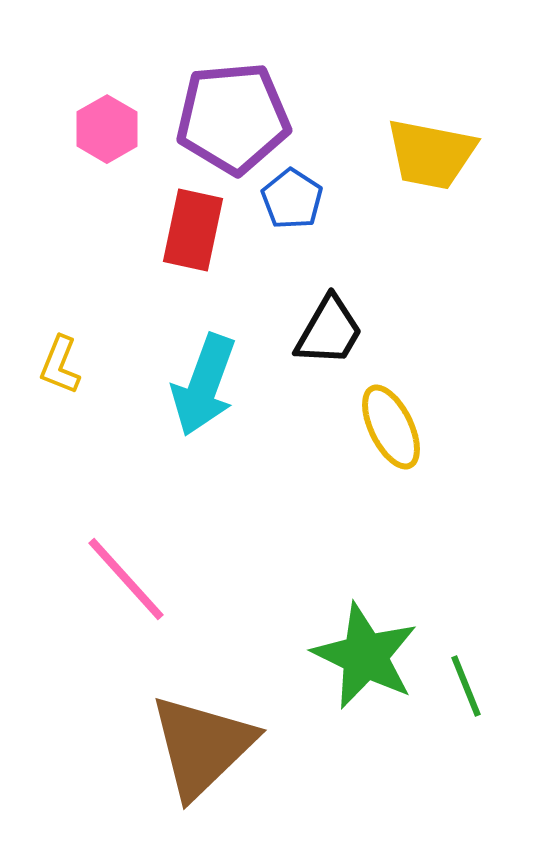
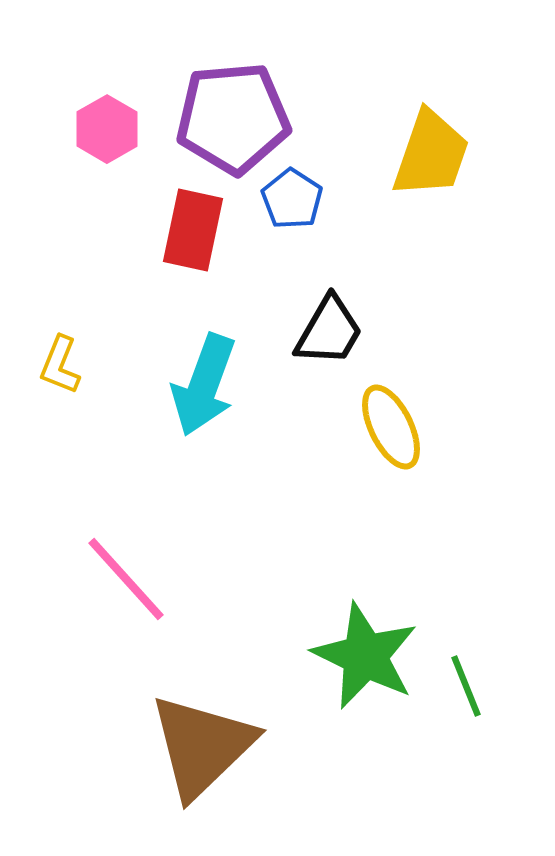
yellow trapezoid: rotated 82 degrees counterclockwise
